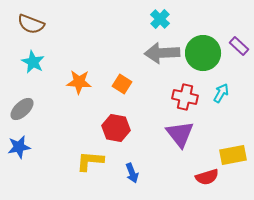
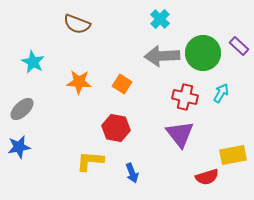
brown semicircle: moved 46 px right
gray arrow: moved 3 px down
